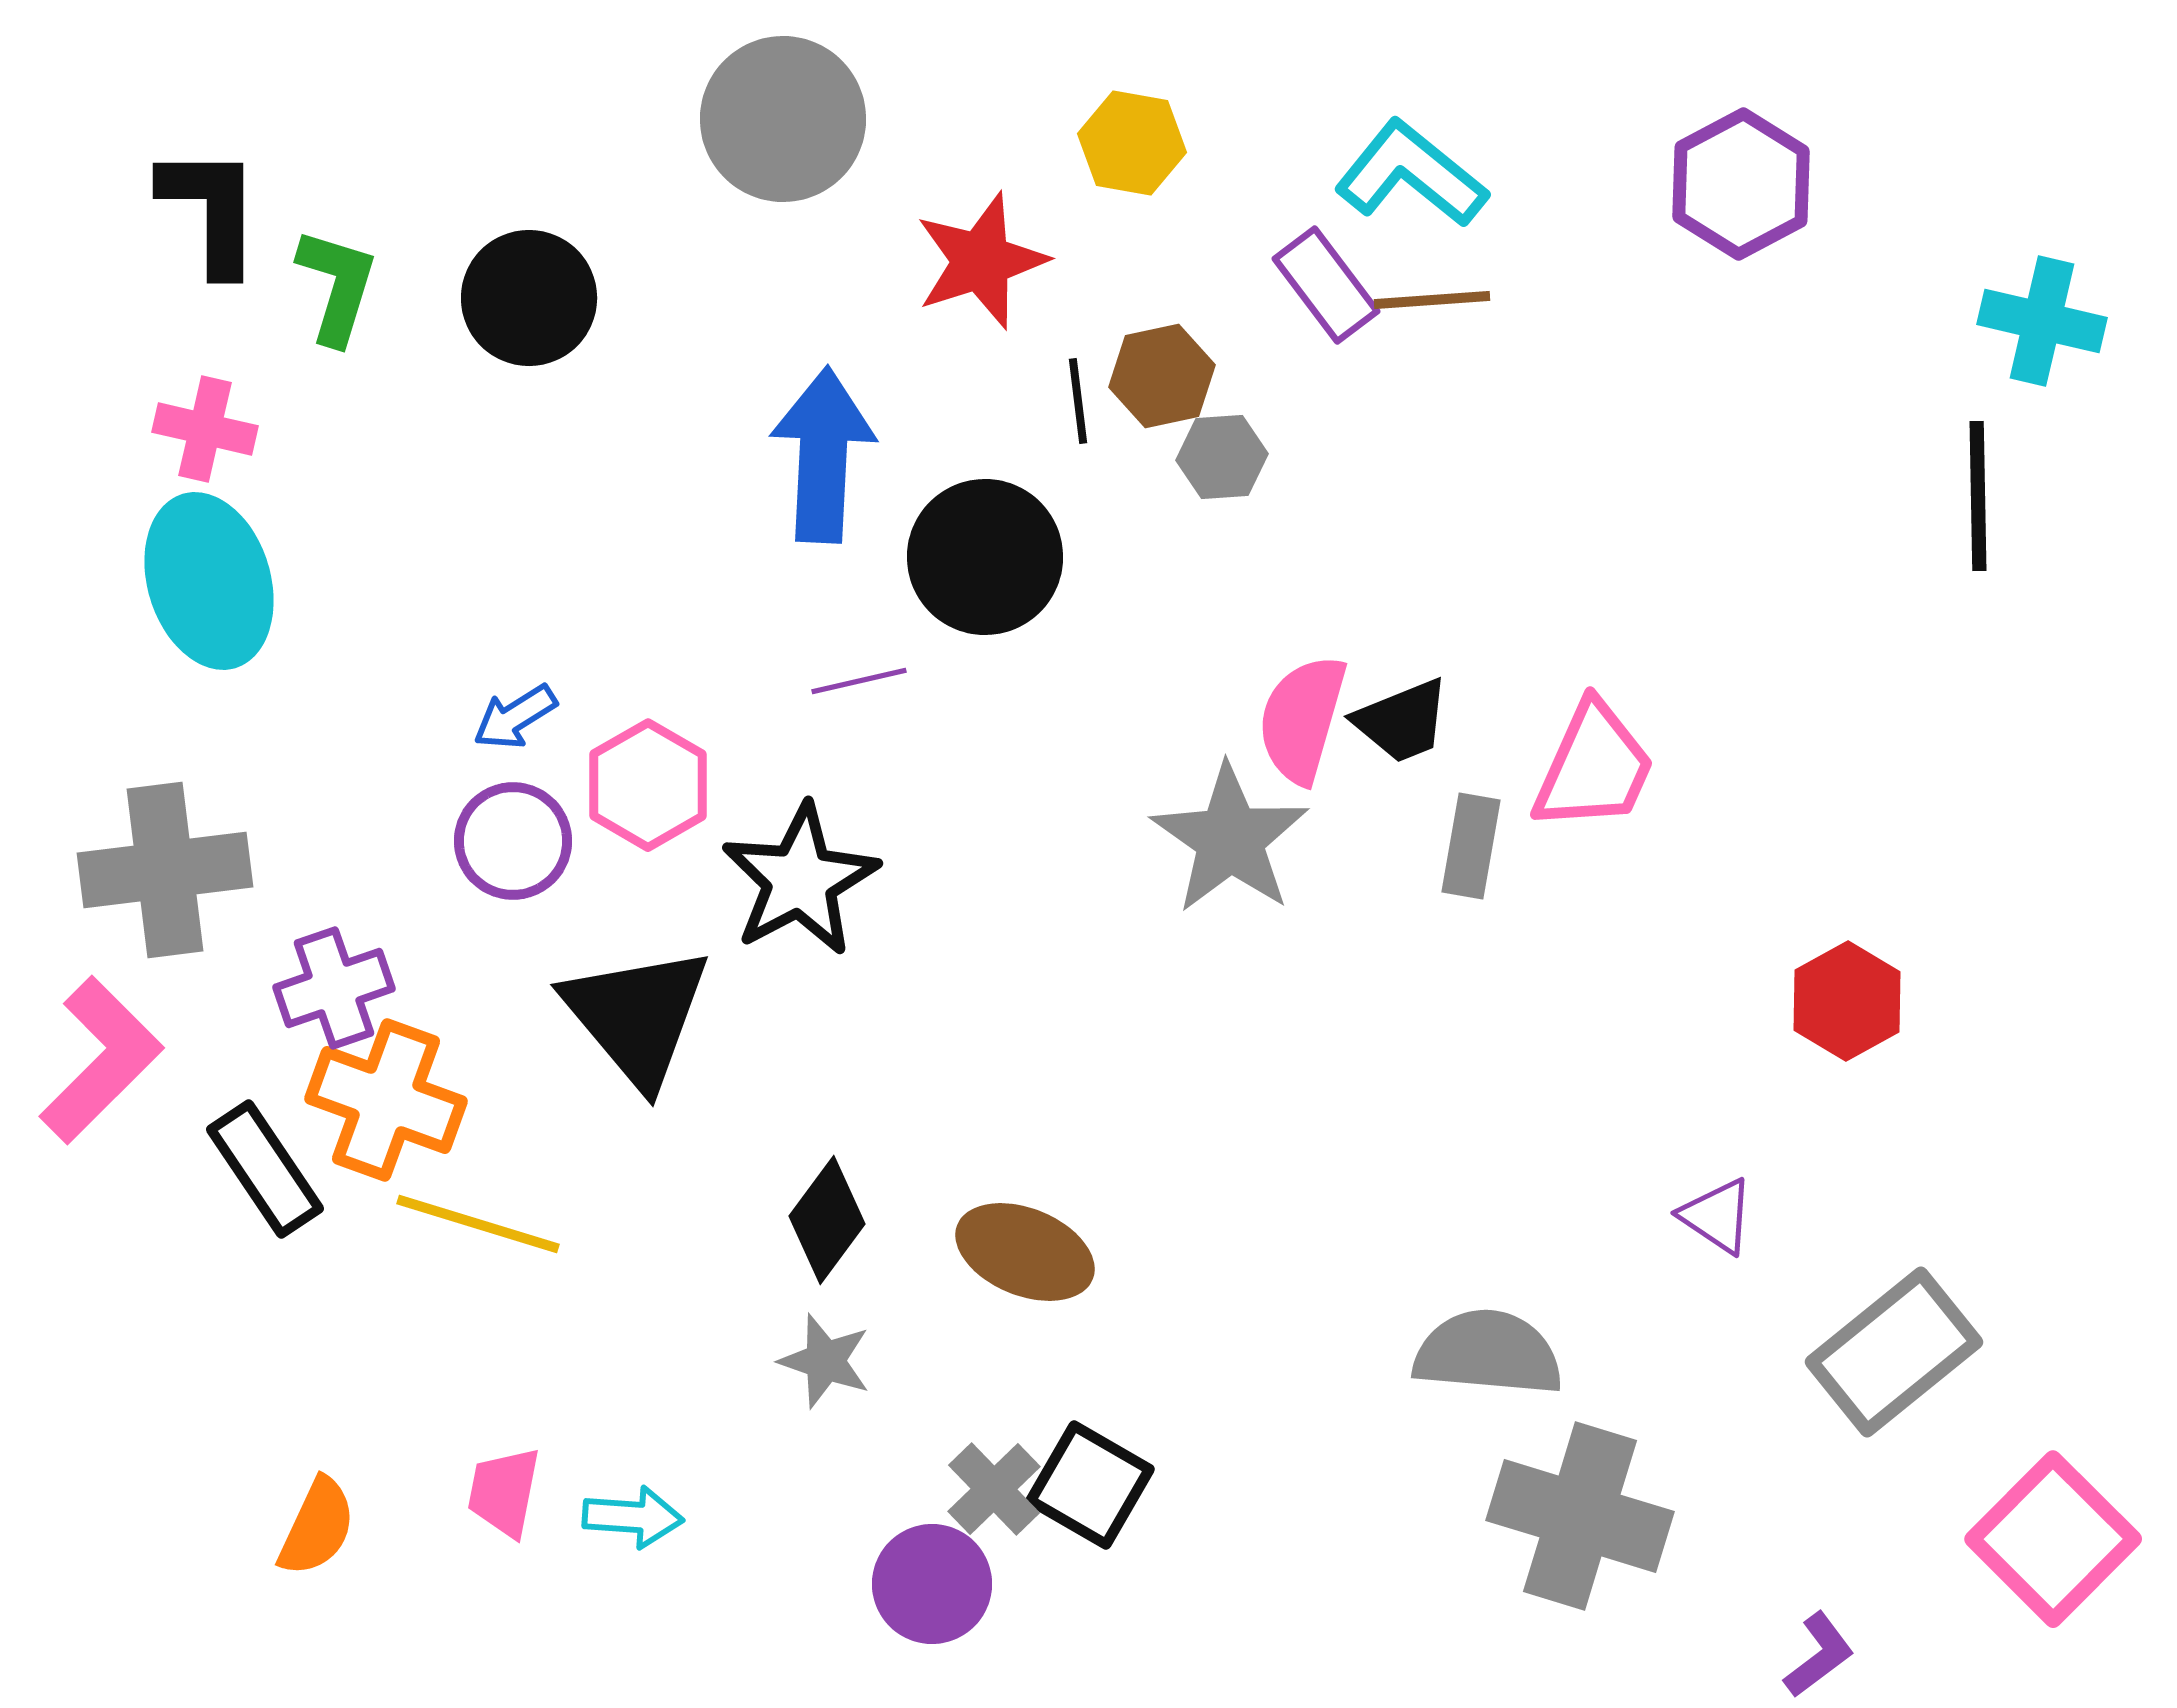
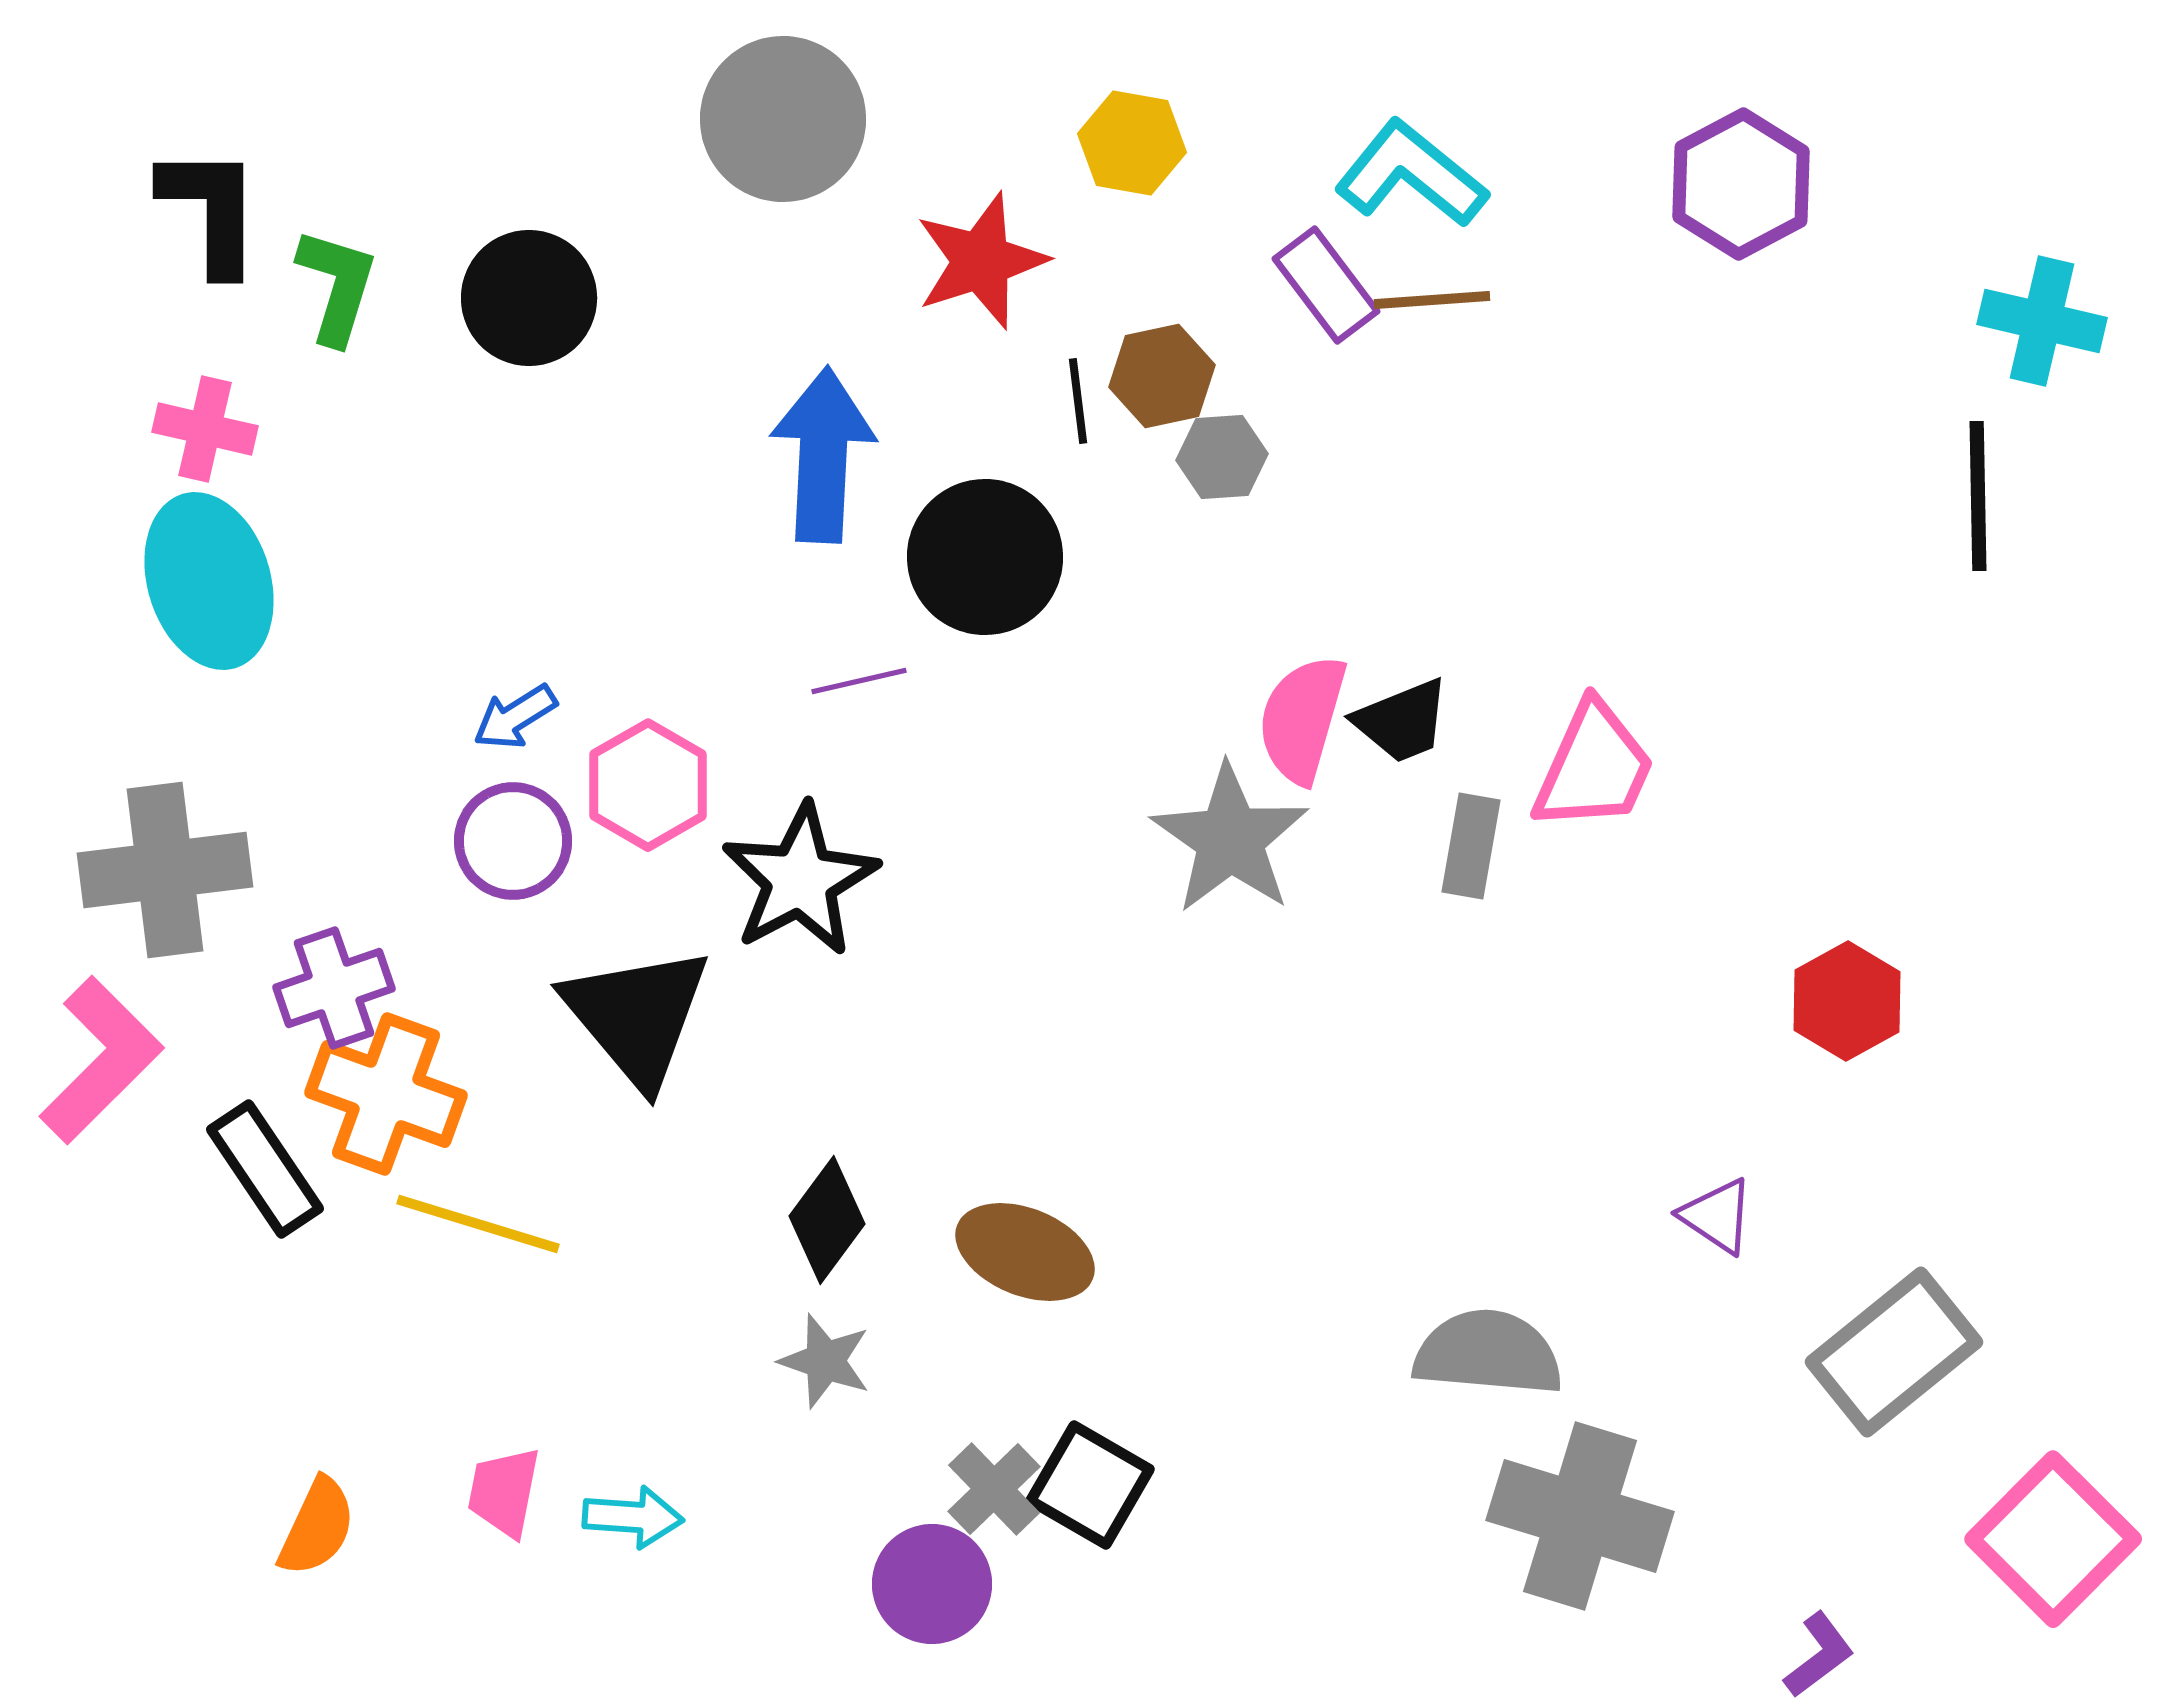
orange cross at (386, 1100): moved 6 px up
